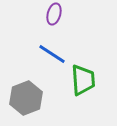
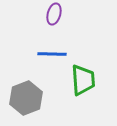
blue line: rotated 32 degrees counterclockwise
